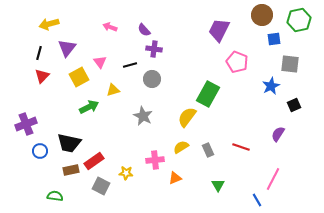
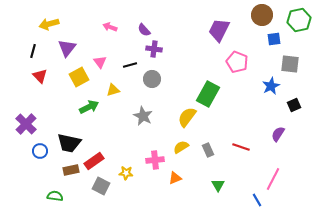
black line at (39, 53): moved 6 px left, 2 px up
red triangle at (42, 76): moved 2 px left; rotated 28 degrees counterclockwise
purple cross at (26, 124): rotated 25 degrees counterclockwise
